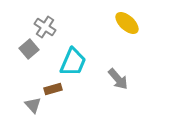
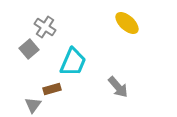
gray arrow: moved 8 px down
brown rectangle: moved 1 px left
gray triangle: rotated 18 degrees clockwise
